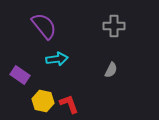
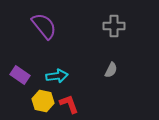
cyan arrow: moved 17 px down
